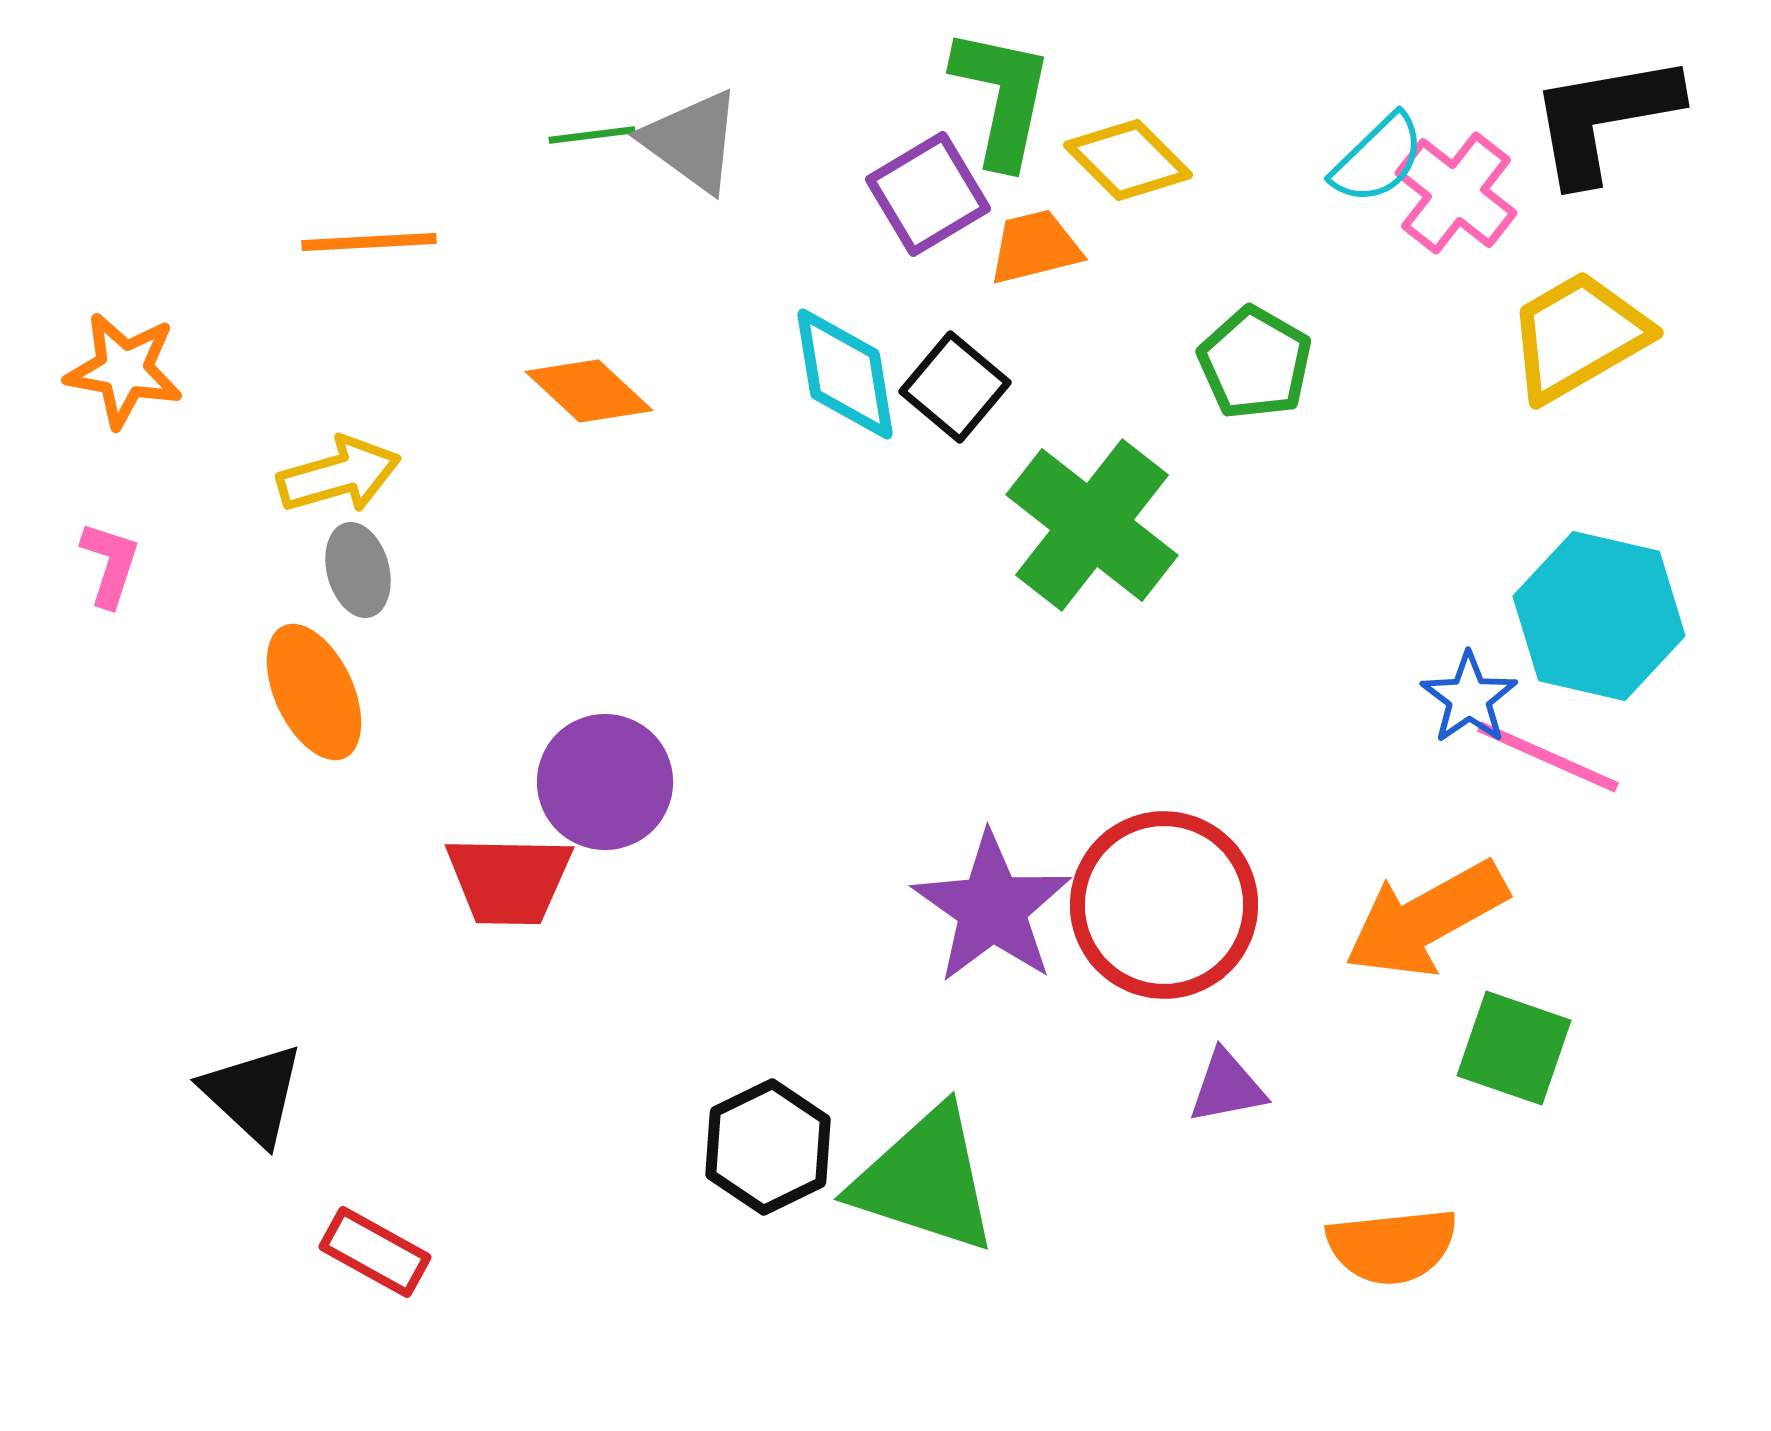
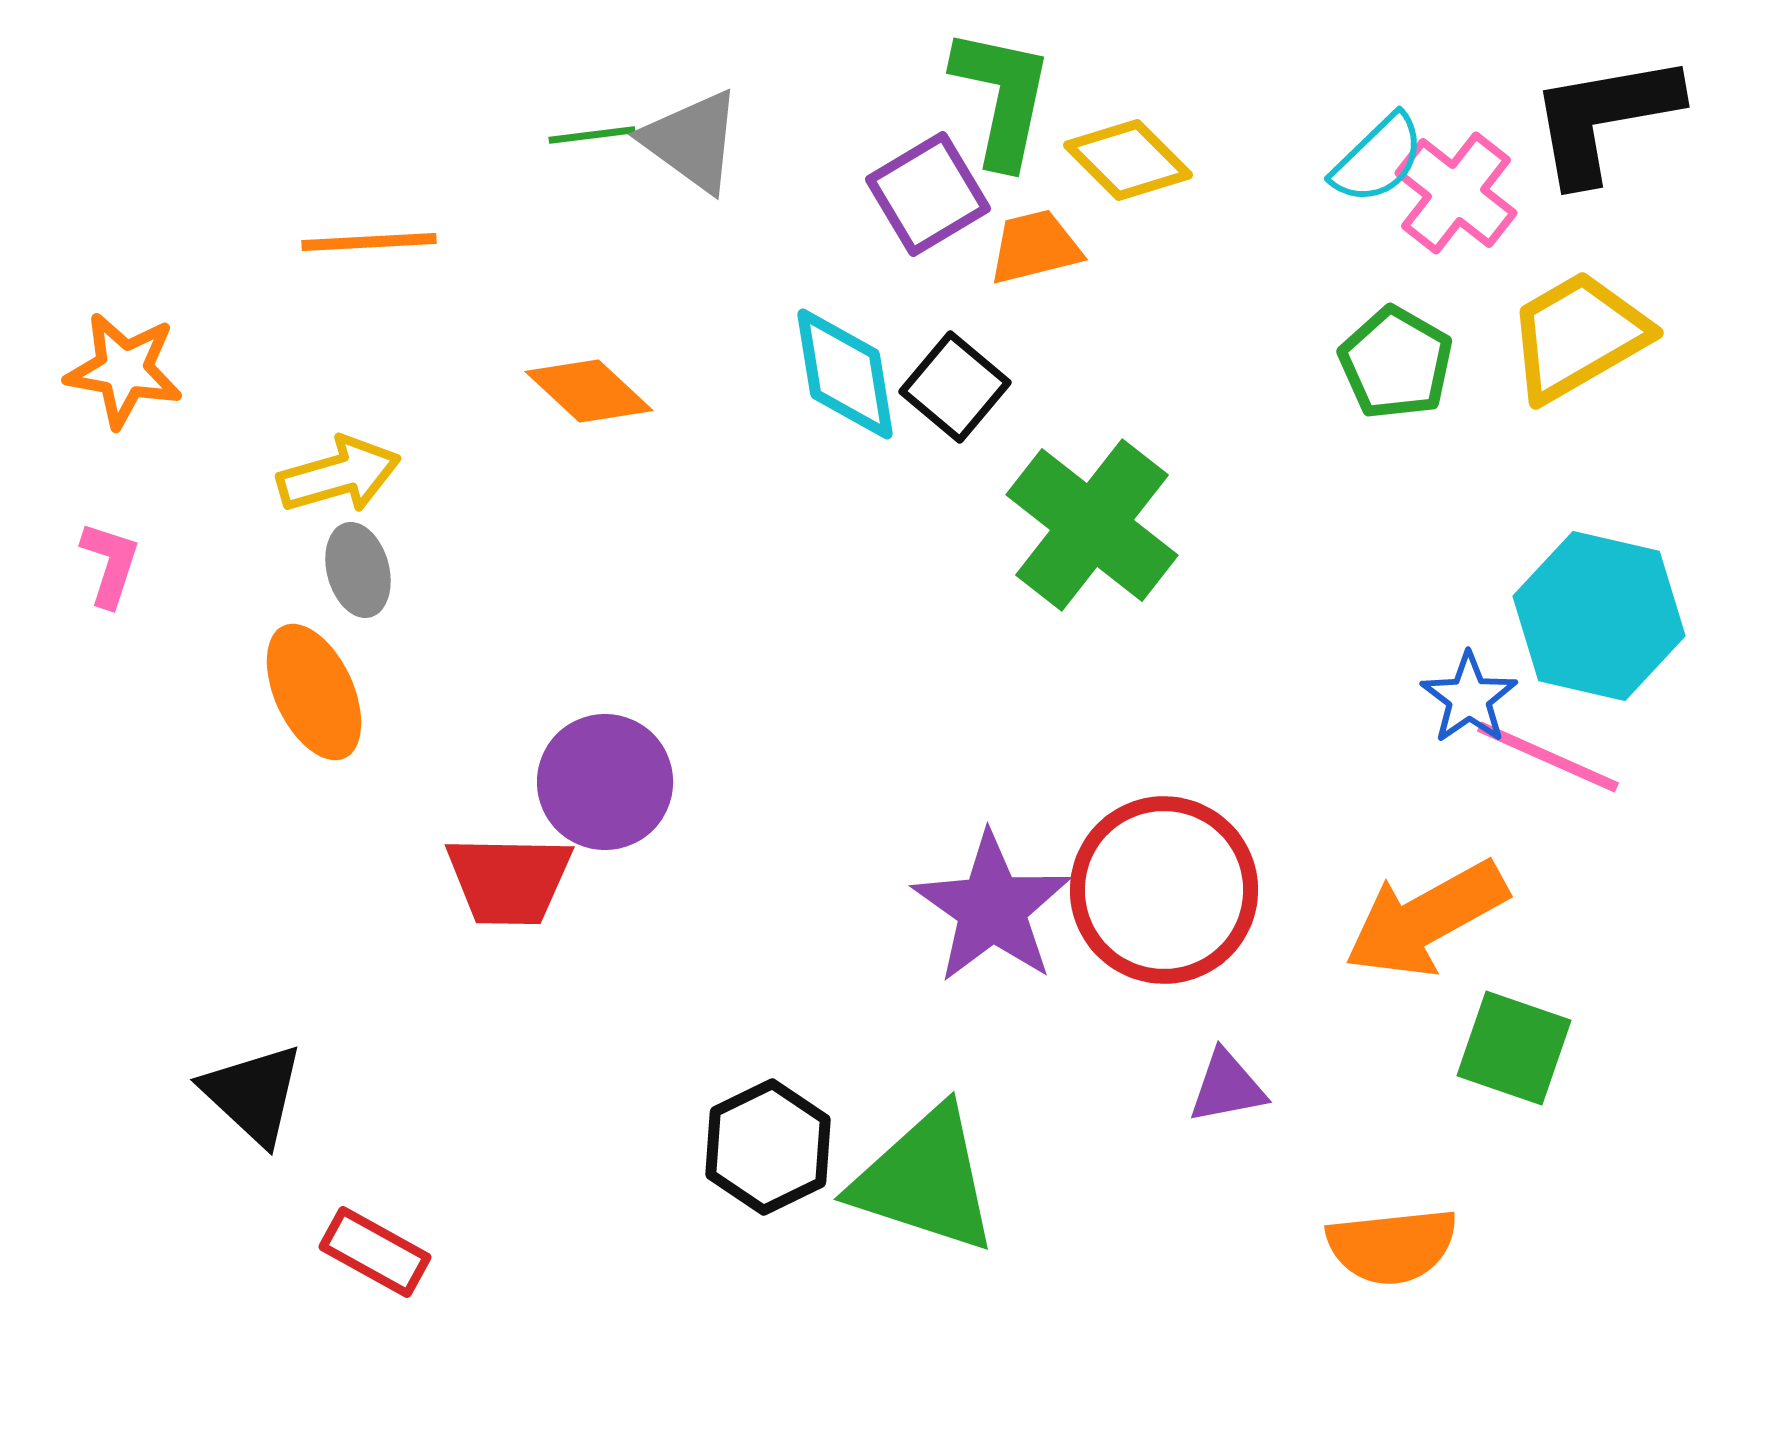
green pentagon: moved 141 px right
red circle: moved 15 px up
